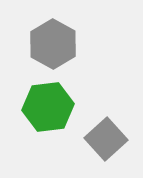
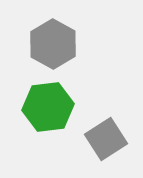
gray square: rotated 9 degrees clockwise
